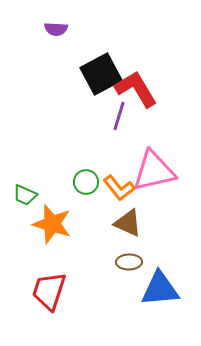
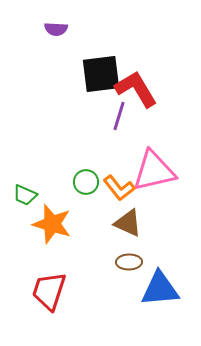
black square: rotated 21 degrees clockwise
